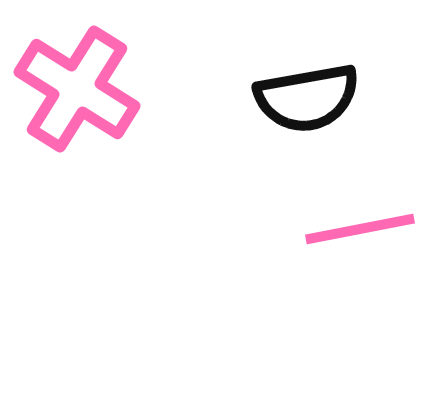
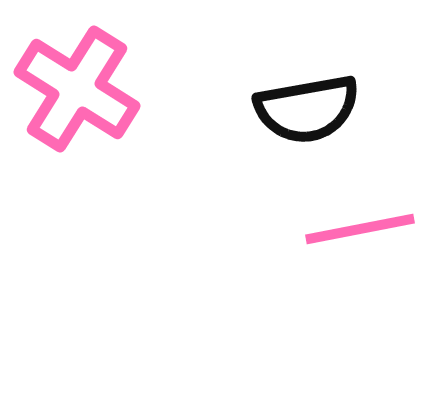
black semicircle: moved 11 px down
